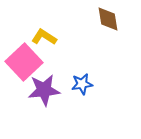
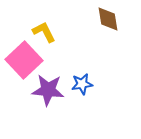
yellow L-shape: moved 5 px up; rotated 30 degrees clockwise
pink square: moved 2 px up
purple star: moved 4 px right; rotated 12 degrees clockwise
